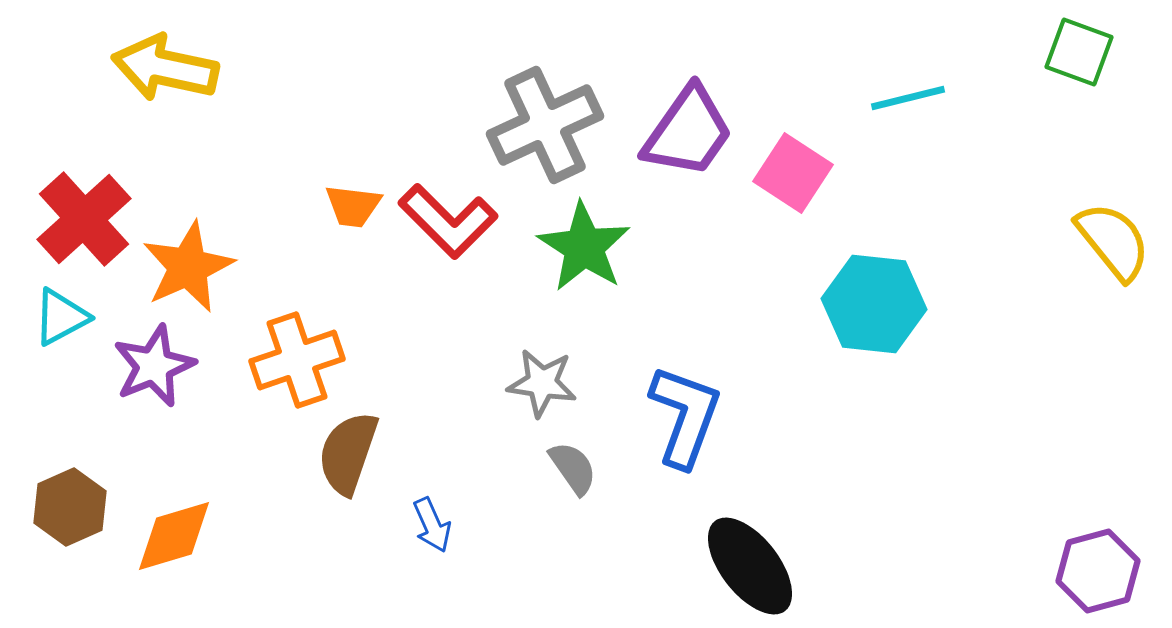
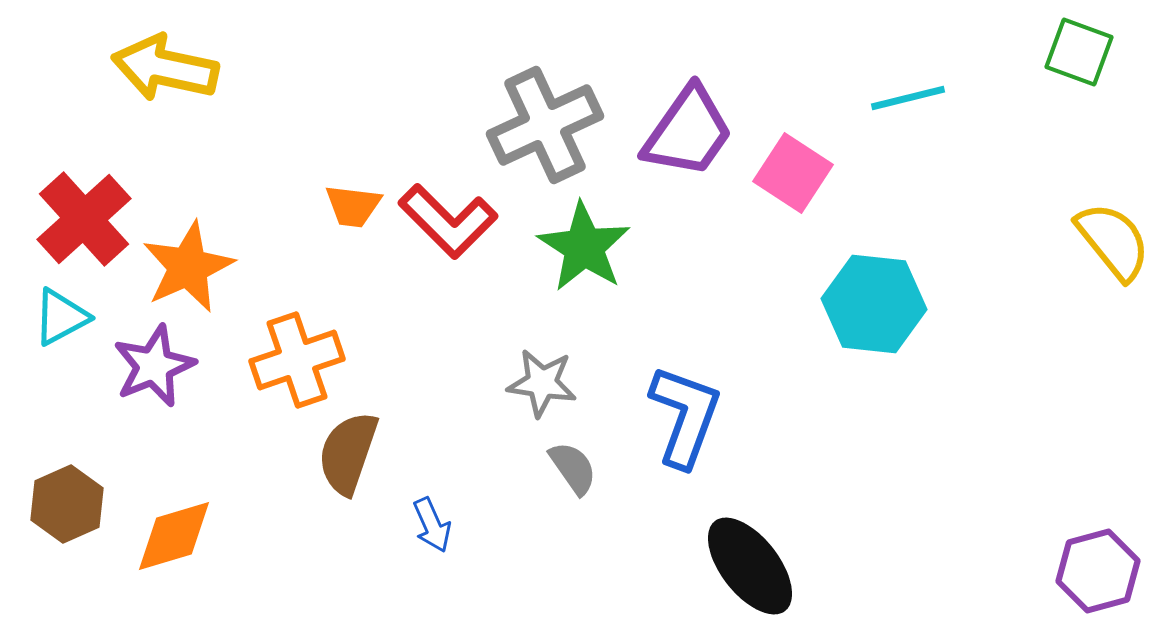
brown hexagon: moved 3 px left, 3 px up
